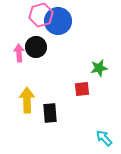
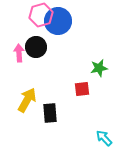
yellow arrow: rotated 30 degrees clockwise
